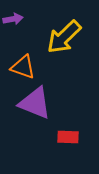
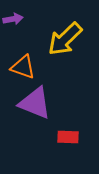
yellow arrow: moved 1 px right, 2 px down
